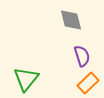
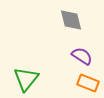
purple semicircle: rotated 40 degrees counterclockwise
orange rectangle: rotated 65 degrees clockwise
